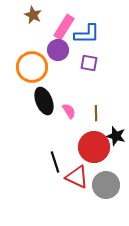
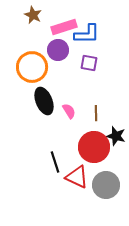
pink rectangle: rotated 40 degrees clockwise
